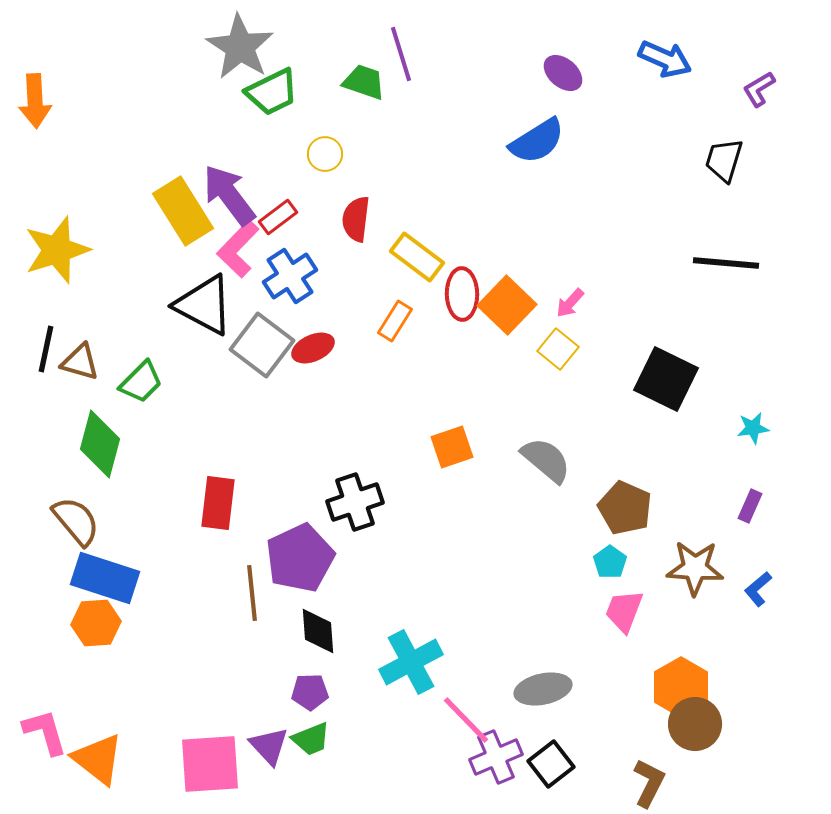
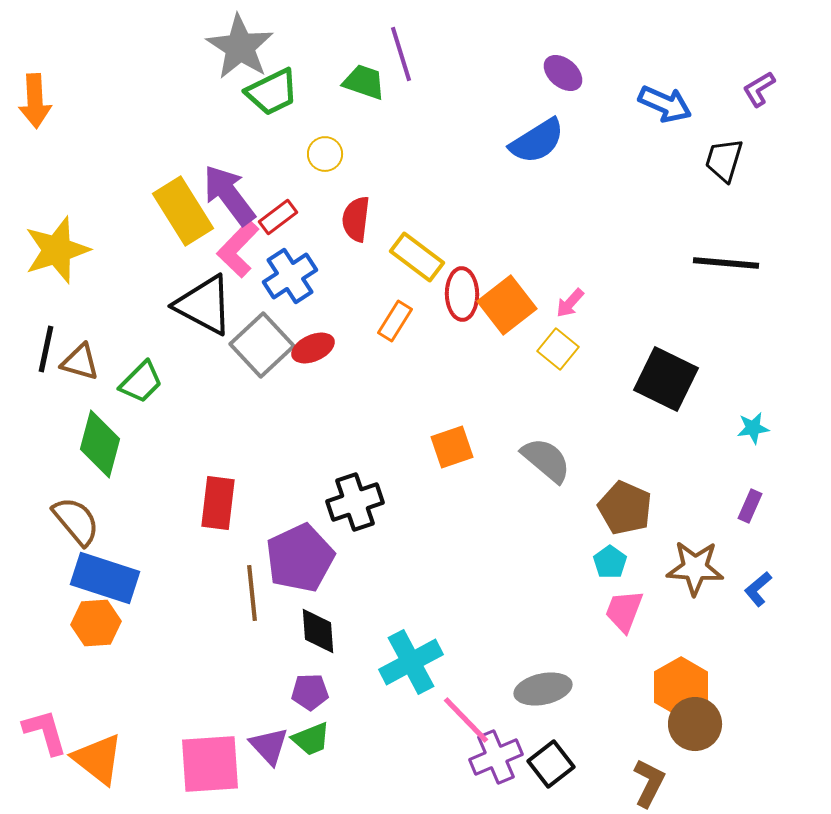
blue arrow at (665, 59): moved 45 px down
orange square at (507, 305): rotated 8 degrees clockwise
gray square at (262, 345): rotated 10 degrees clockwise
